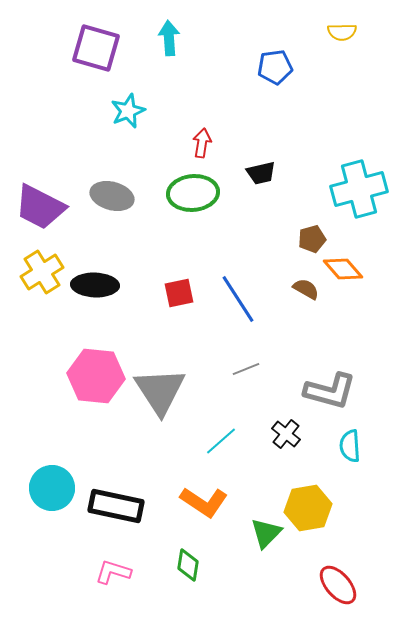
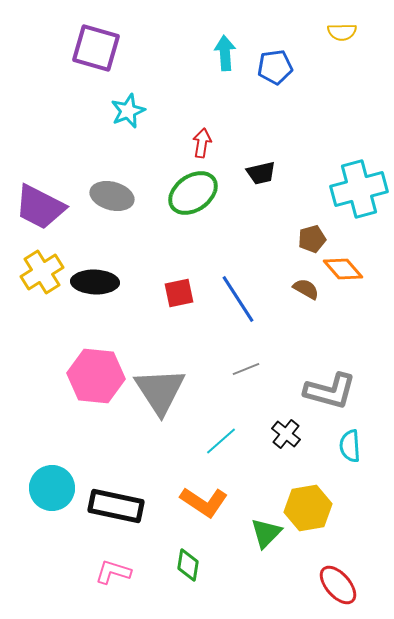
cyan arrow: moved 56 px right, 15 px down
green ellipse: rotated 30 degrees counterclockwise
black ellipse: moved 3 px up
